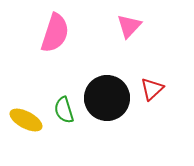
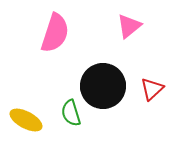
pink triangle: rotated 8 degrees clockwise
black circle: moved 4 px left, 12 px up
green semicircle: moved 7 px right, 3 px down
